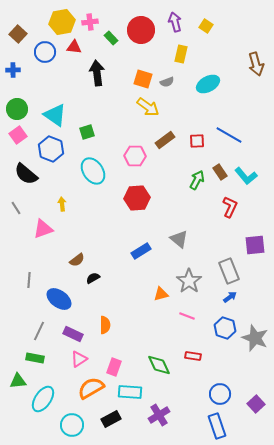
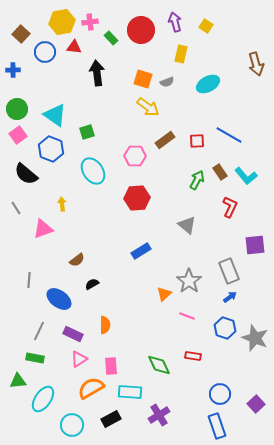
brown square at (18, 34): moved 3 px right
gray triangle at (179, 239): moved 8 px right, 14 px up
black semicircle at (93, 278): moved 1 px left, 6 px down
orange triangle at (161, 294): moved 3 px right; rotated 28 degrees counterclockwise
pink rectangle at (114, 367): moved 3 px left, 1 px up; rotated 24 degrees counterclockwise
